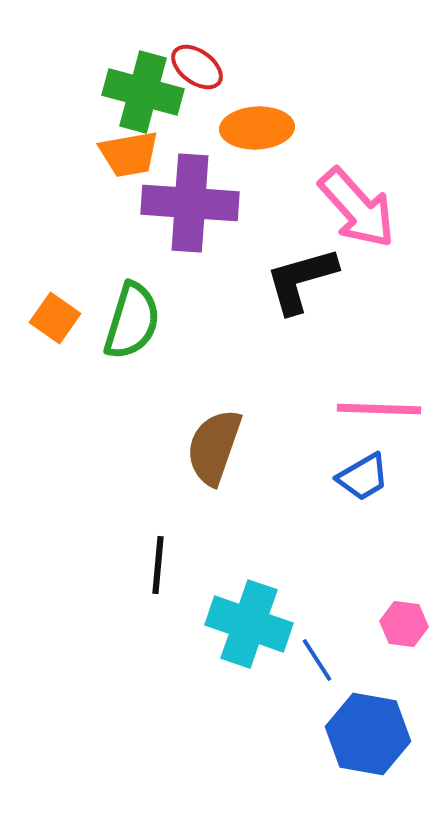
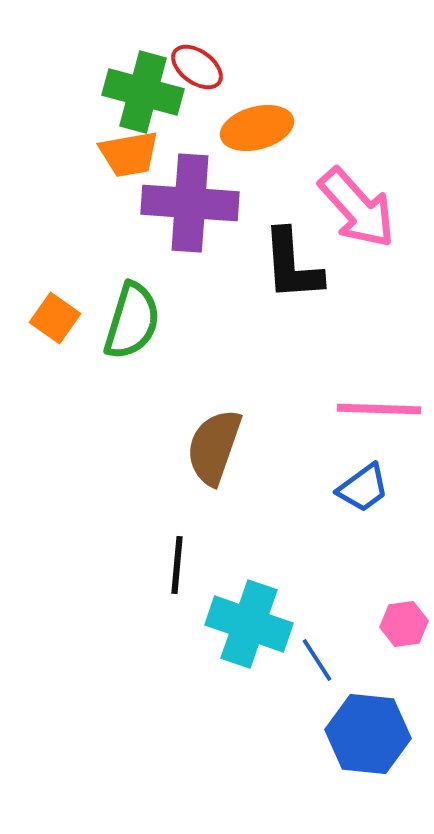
orange ellipse: rotated 12 degrees counterclockwise
black L-shape: moved 9 px left, 15 px up; rotated 78 degrees counterclockwise
blue trapezoid: moved 11 px down; rotated 6 degrees counterclockwise
black line: moved 19 px right
pink hexagon: rotated 15 degrees counterclockwise
blue hexagon: rotated 4 degrees counterclockwise
